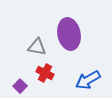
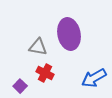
gray triangle: moved 1 px right
blue arrow: moved 6 px right, 2 px up
